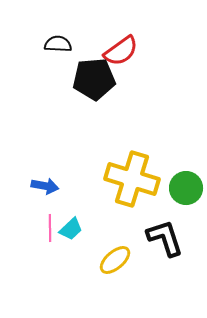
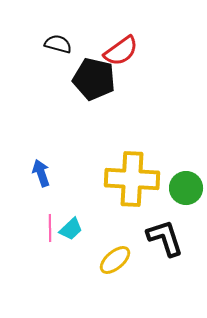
black semicircle: rotated 12 degrees clockwise
black pentagon: rotated 18 degrees clockwise
yellow cross: rotated 14 degrees counterclockwise
blue arrow: moved 4 px left, 13 px up; rotated 120 degrees counterclockwise
